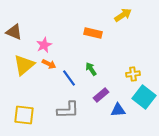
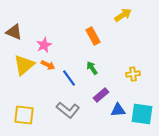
orange rectangle: moved 3 px down; rotated 48 degrees clockwise
orange arrow: moved 1 px left, 1 px down
green arrow: moved 1 px right, 1 px up
cyan square: moved 2 px left, 17 px down; rotated 30 degrees counterclockwise
gray L-shape: rotated 40 degrees clockwise
